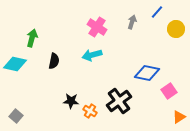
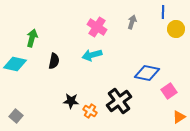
blue line: moved 6 px right; rotated 40 degrees counterclockwise
